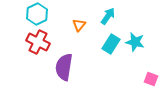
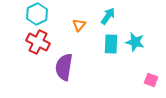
cyan rectangle: rotated 30 degrees counterclockwise
pink square: moved 1 px down
